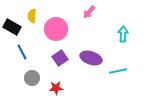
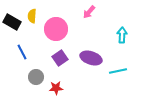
black rectangle: moved 5 px up
cyan arrow: moved 1 px left, 1 px down
gray circle: moved 4 px right, 1 px up
